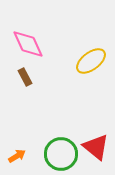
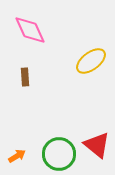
pink diamond: moved 2 px right, 14 px up
brown rectangle: rotated 24 degrees clockwise
red triangle: moved 1 px right, 2 px up
green circle: moved 2 px left
